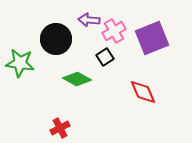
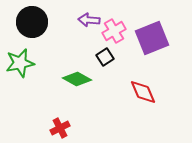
black circle: moved 24 px left, 17 px up
green star: rotated 20 degrees counterclockwise
